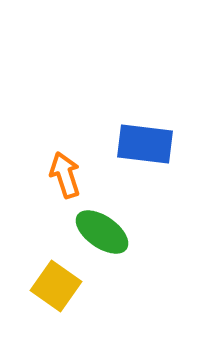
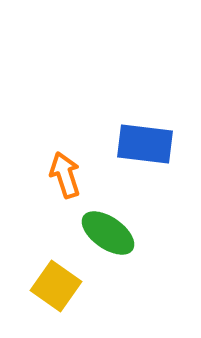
green ellipse: moved 6 px right, 1 px down
